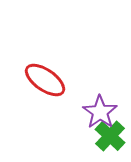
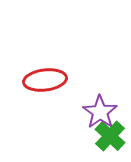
red ellipse: rotated 42 degrees counterclockwise
